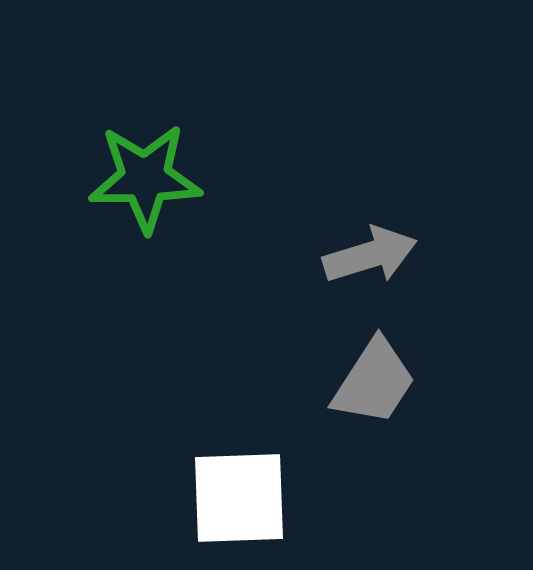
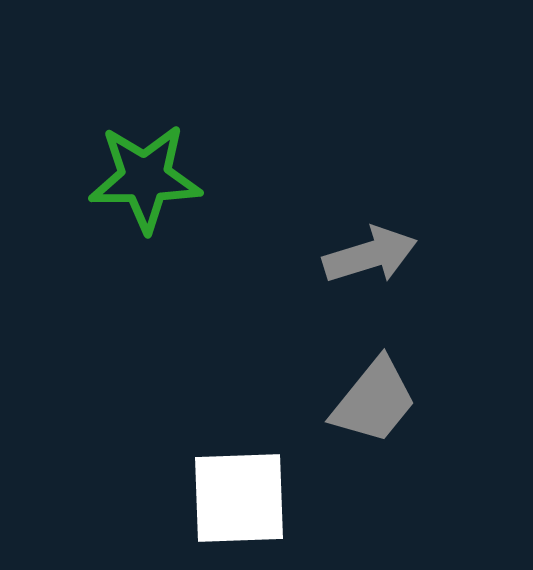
gray trapezoid: moved 19 px down; rotated 6 degrees clockwise
